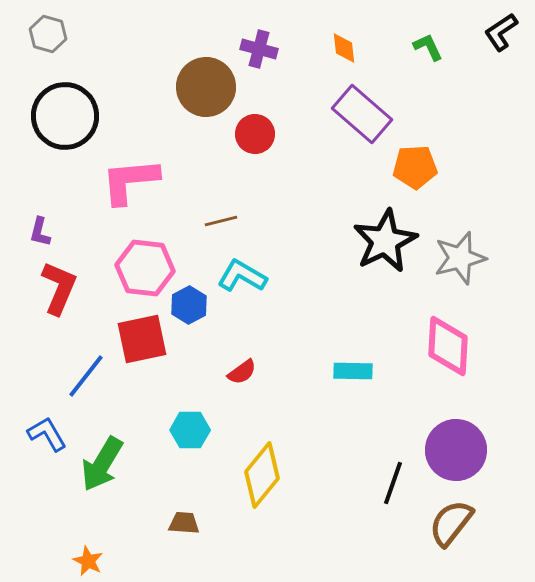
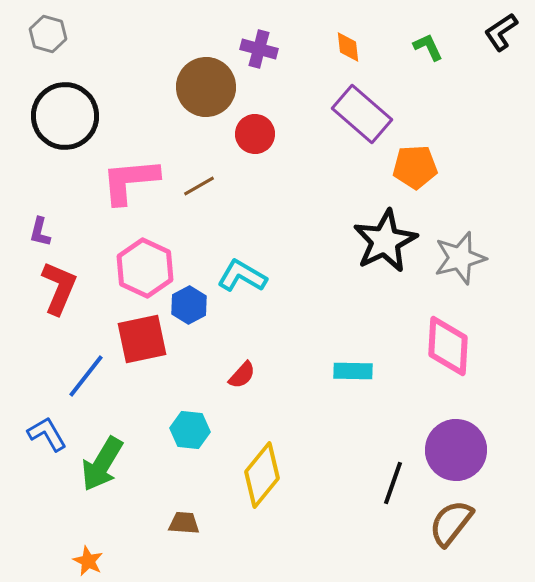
orange diamond: moved 4 px right, 1 px up
brown line: moved 22 px left, 35 px up; rotated 16 degrees counterclockwise
pink hexagon: rotated 18 degrees clockwise
red semicircle: moved 3 px down; rotated 12 degrees counterclockwise
cyan hexagon: rotated 6 degrees clockwise
